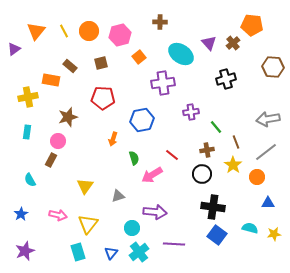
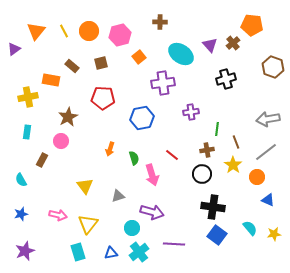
purple triangle at (209, 43): moved 1 px right, 2 px down
brown rectangle at (70, 66): moved 2 px right
brown hexagon at (273, 67): rotated 15 degrees clockwise
brown star at (68, 117): rotated 12 degrees counterclockwise
blue hexagon at (142, 120): moved 2 px up
green line at (216, 127): moved 1 px right, 2 px down; rotated 48 degrees clockwise
orange arrow at (113, 139): moved 3 px left, 10 px down
pink circle at (58, 141): moved 3 px right
brown rectangle at (51, 160): moved 9 px left
pink arrow at (152, 175): rotated 75 degrees counterclockwise
cyan semicircle at (30, 180): moved 9 px left
yellow triangle at (85, 186): rotated 12 degrees counterclockwise
blue triangle at (268, 203): moved 3 px up; rotated 24 degrees clockwise
purple arrow at (155, 212): moved 3 px left; rotated 10 degrees clockwise
blue star at (21, 214): rotated 16 degrees clockwise
cyan semicircle at (250, 228): rotated 35 degrees clockwise
blue triangle at (111, 253): rotated 40 degrees clockwise
